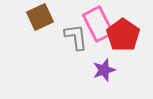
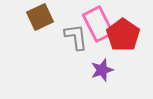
purple star: moved 2 px left
